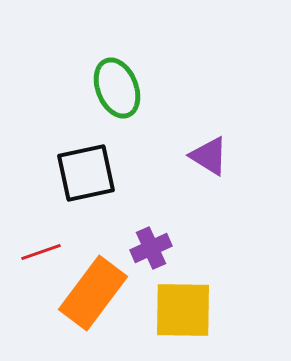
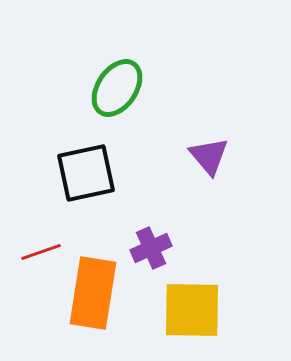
green ellipse: rotated 56 degrees clockwise
purple triangle: rotated 18 degrees clockwise
orange rectangle: rotated 28 degrees counterclockwise
yellow square: moved 9 px right
